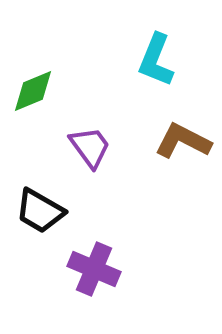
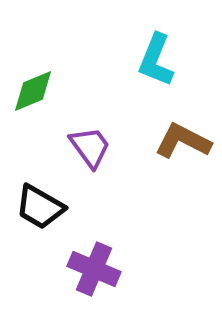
black trapezoid: moved 4 px up
